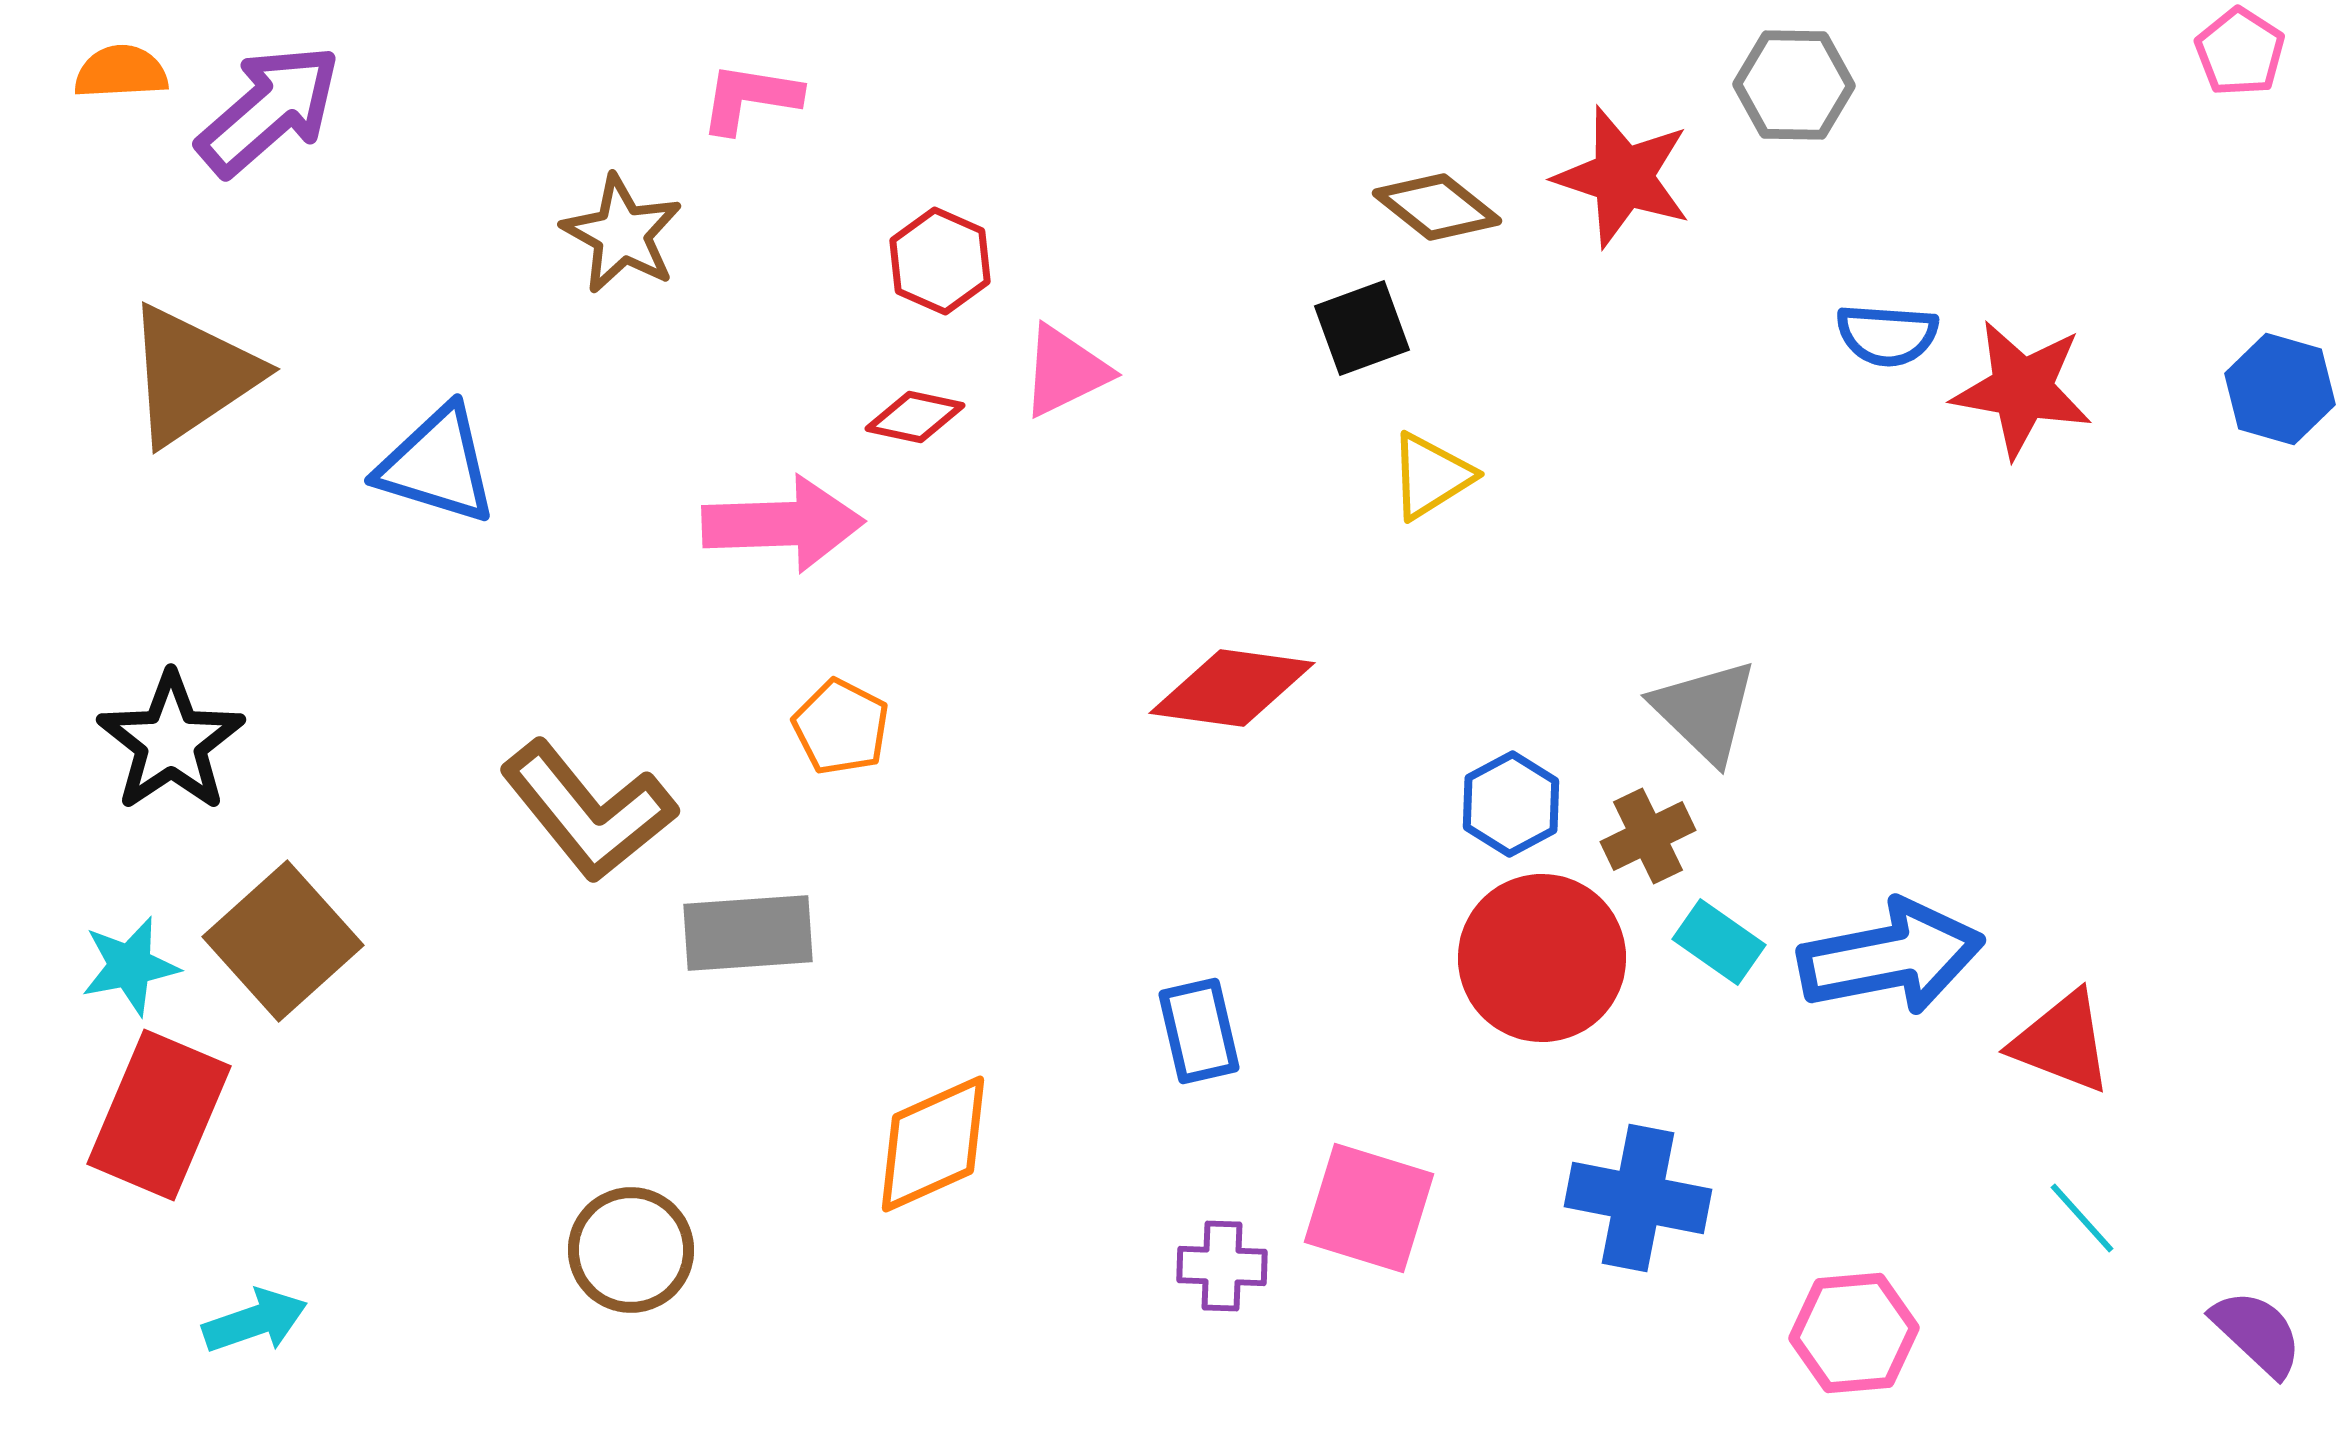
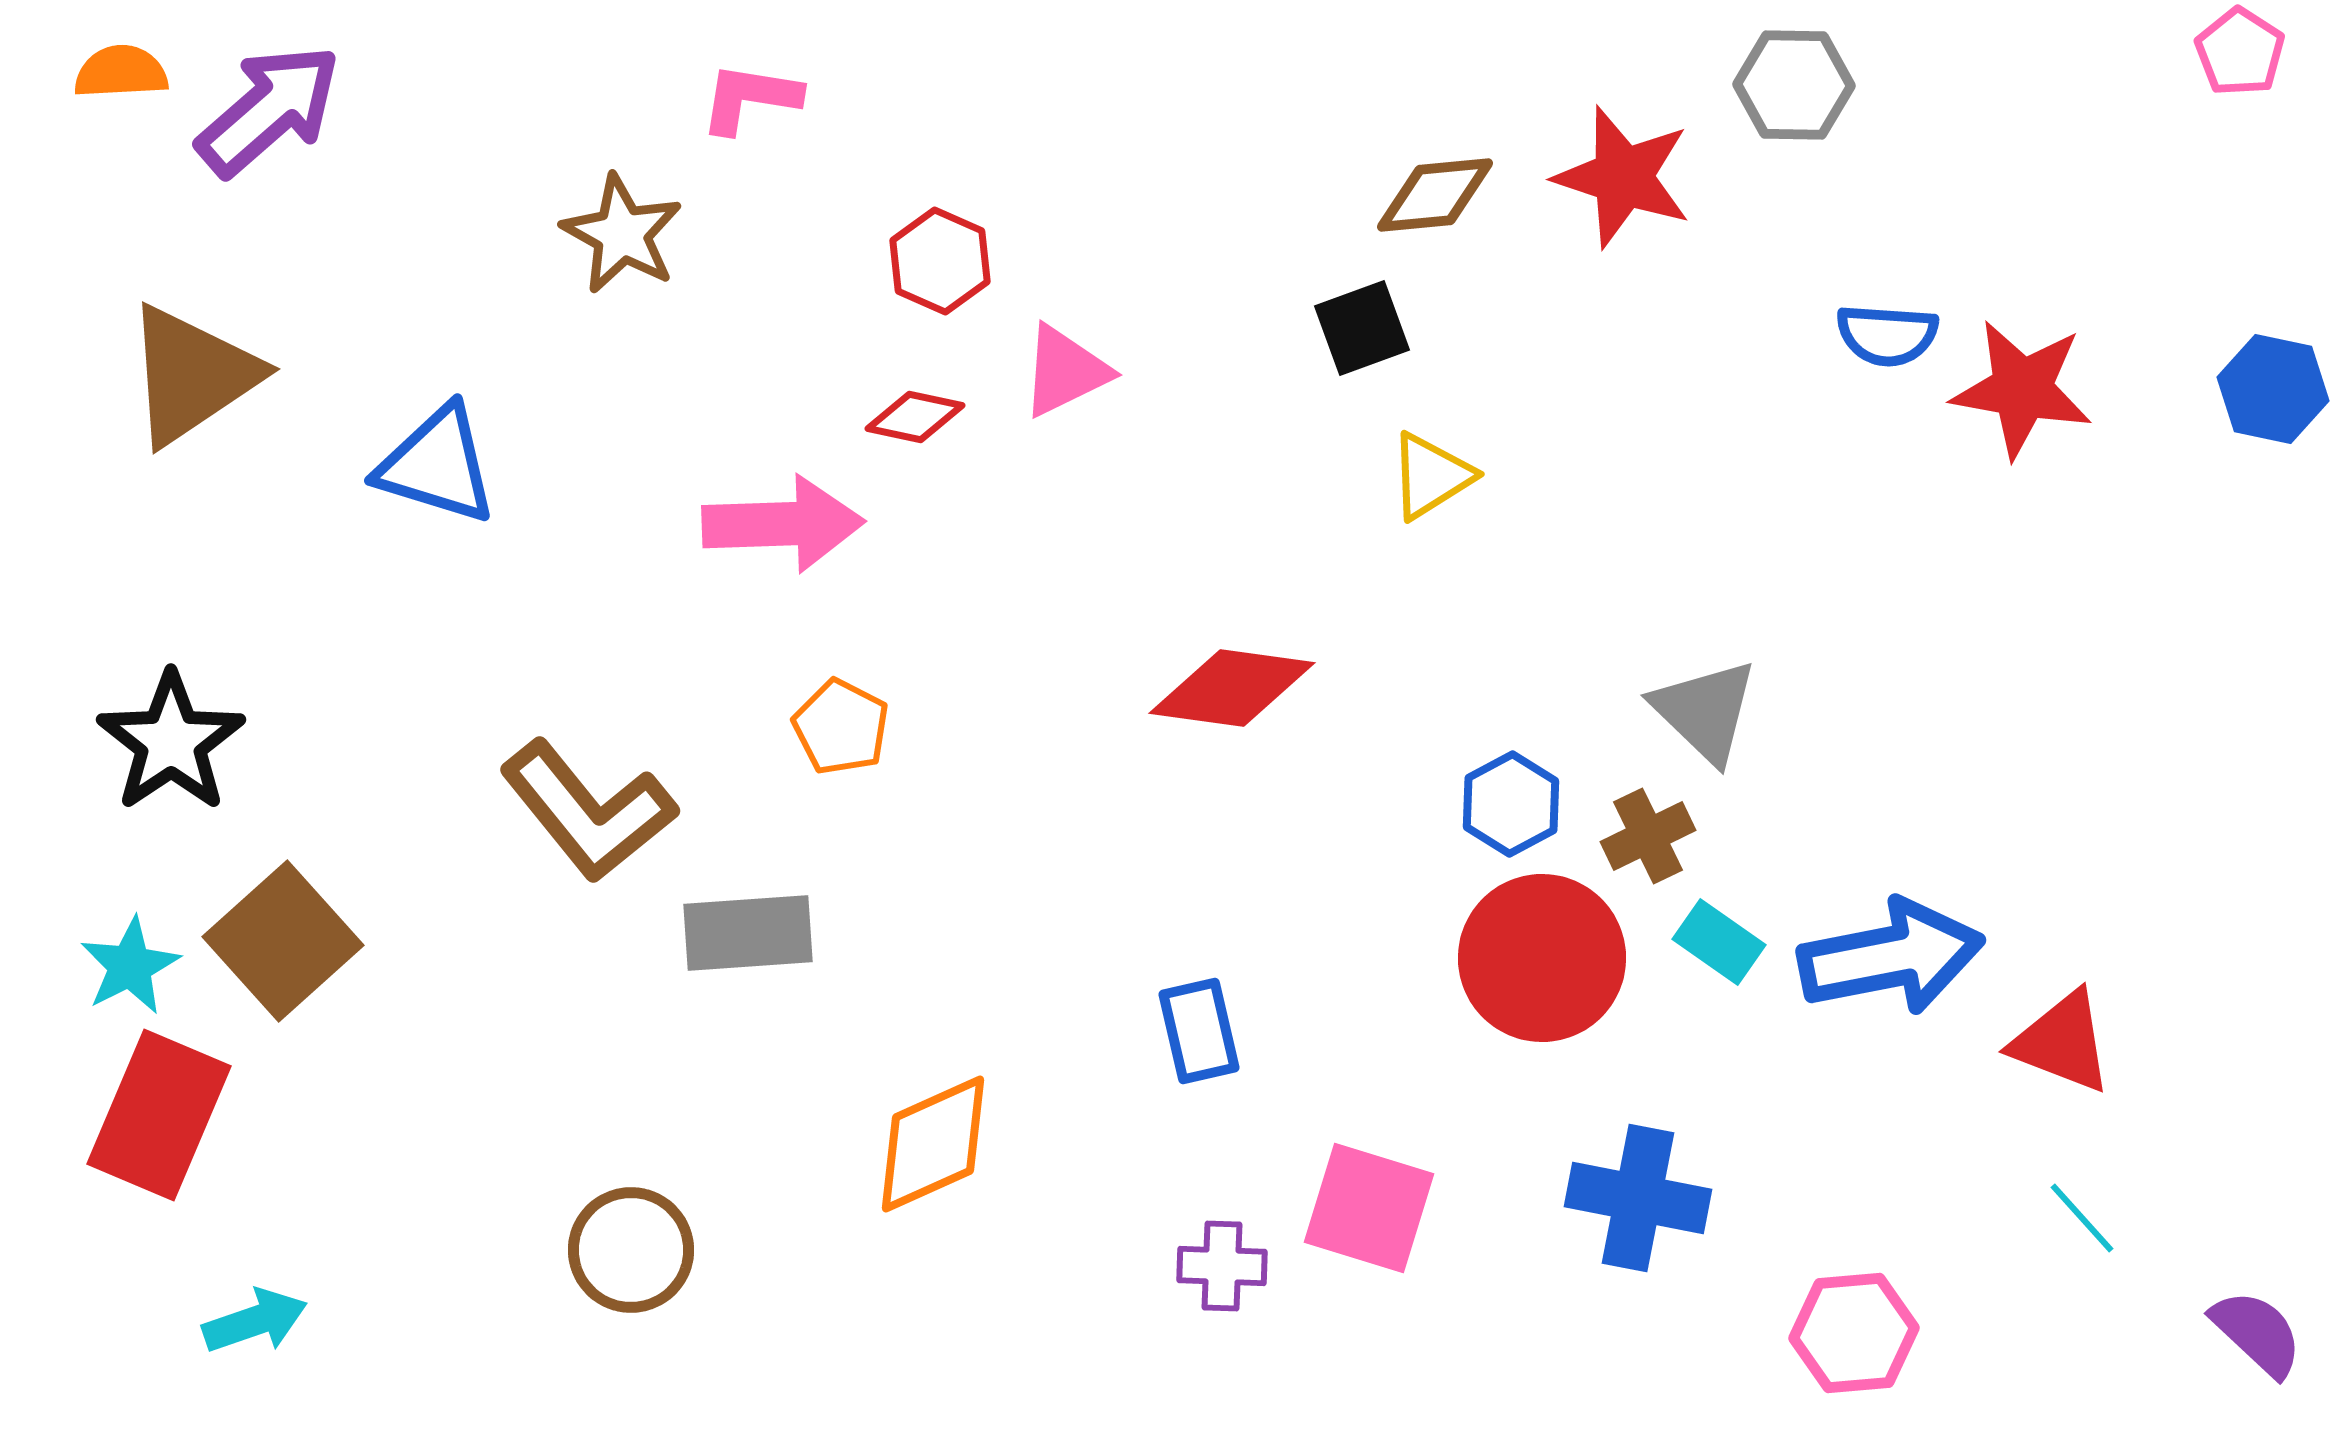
brown diamond at (1437, 207): moved 2 px left, 12 px up; rotated 44 degrees counterclockwise
blue hexagon at (2280, 389): moved 7 px left; rotated 4 degrees counterclockwise
cyan star at (130, 966): rotated 16 degrees counterclockwise
